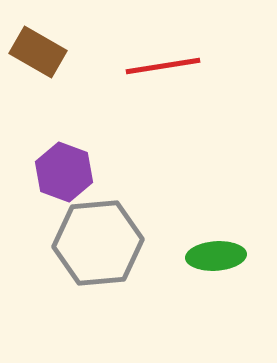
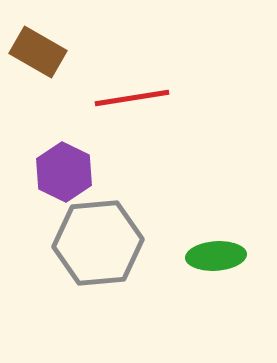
red line: moved 31 px left, 32 px down
purple hexagon: rotated 6 degrees clockwise
